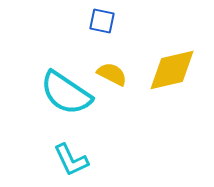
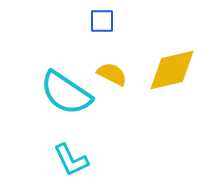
blue square: rotated 12 degrees counterclockwise
